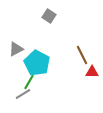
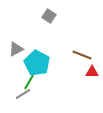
brown line: rotated 42 degrees counterclockwise
